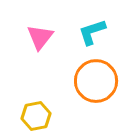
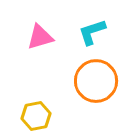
pink triangle: rotated 36 degrees clockwise
